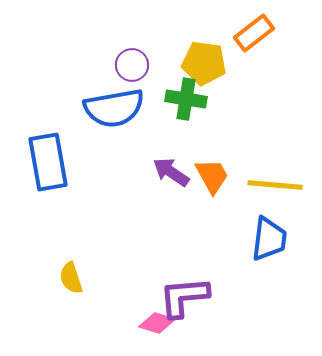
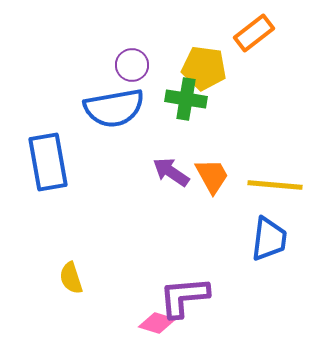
yellow pentagon: moved 5 px down
